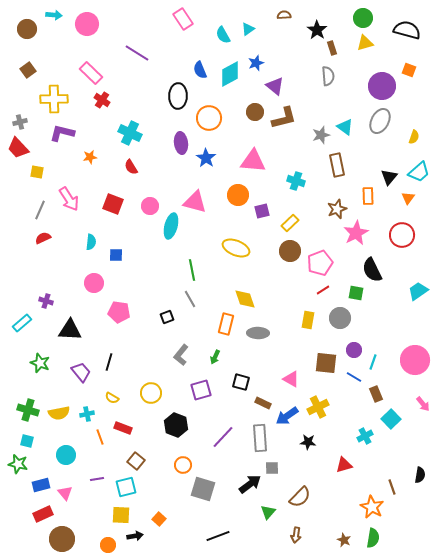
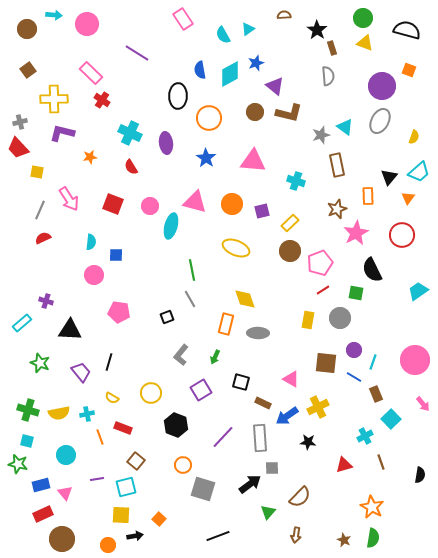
yellow triangle at (365, 43): rotated 36 degrees clockwise
blue semicircle at (200, 70): rotated 12 degrees clockwise
brown L-shape at (284, 118): moved 5 px right, 5 px up; rotated 28 degrees clockwise
purple ellipse at (181, 143): moved 15 px left
orange circle at (238, 195): moved 6 px left, 9 px down
pink circle at (94, 283): moved 8 px up
purple square at (201, 390): rotated 15 degrees counterclockwise
brown line at (392, 487): moved 11 px left, 25 px up
